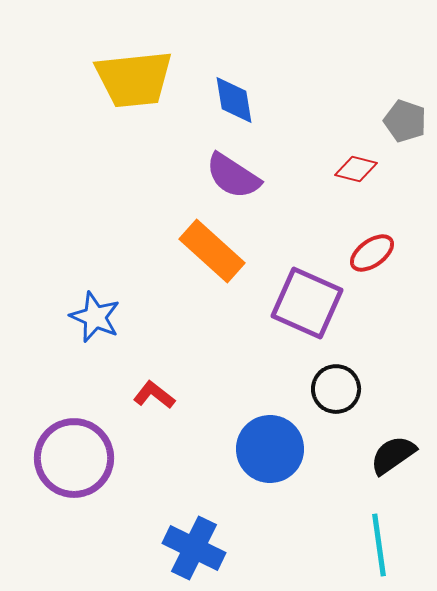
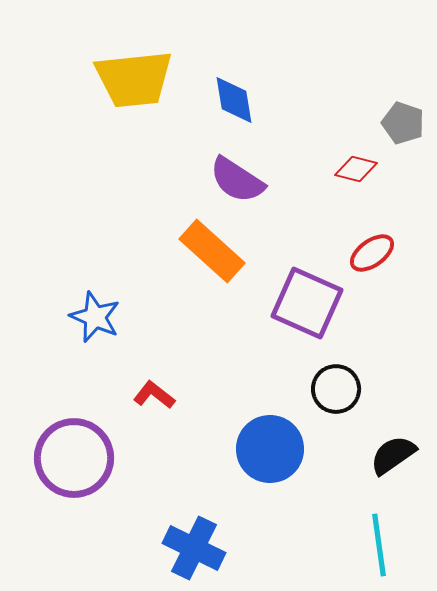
gray pentagon: moved 2 px left, 2 px down
purple semicircle: moved 4 px right, 4 px down
